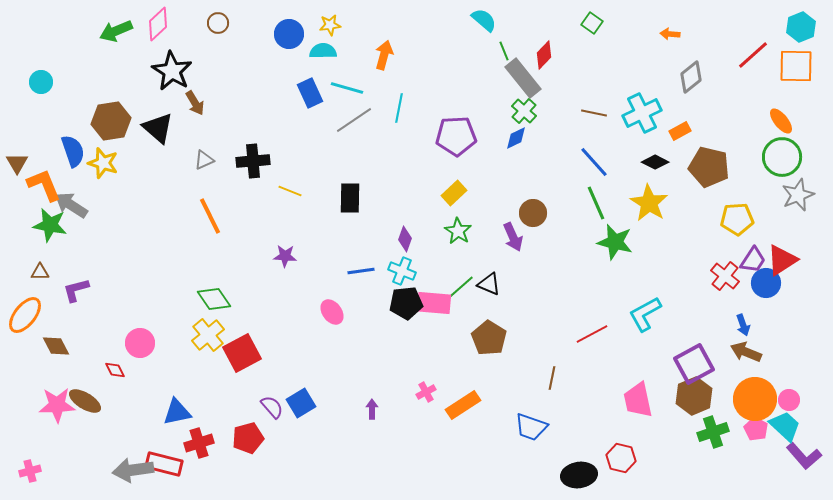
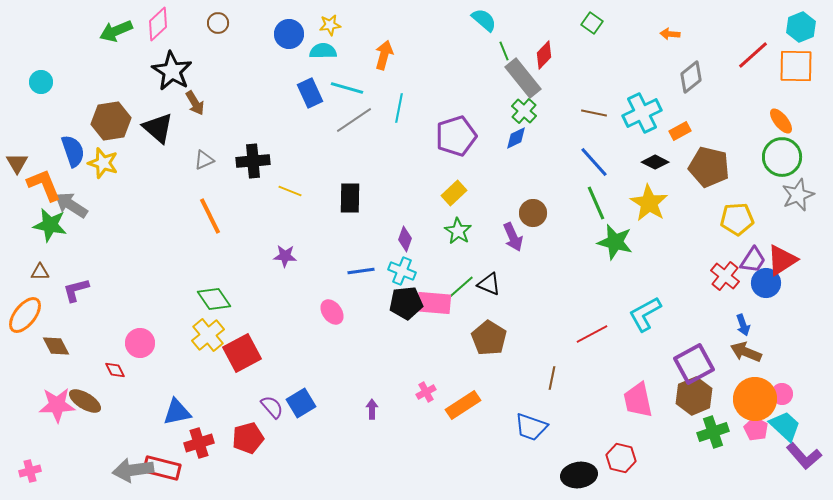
purple pentagon at (456, 136): rotated 15 degrees counterclockwise
pink circle at (789, 400): moved 7 px left, 6 px up
red rectangle at (164, 464): moved 2 px left, 4 px down
